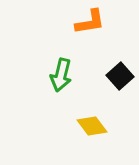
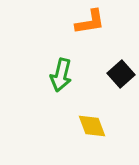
black square: moved 1 px right, 2 px up
yellow diamond: rotated 16 degrees clockwise
